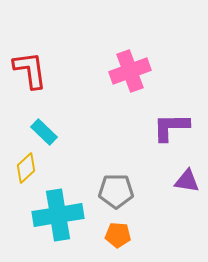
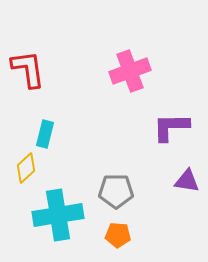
red L-shape: moved 2 px left, 1 px up
cyan rectangle: moved 1 px right, 2 px down; rotated 60 degrees clockwise
